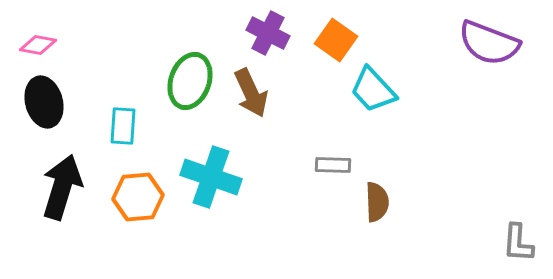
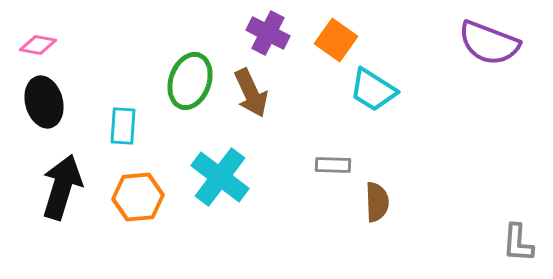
cyan trapezoid: rotated 15 degrees counterclockwise
cyan cross: moved 9 px right; rotated 18 degrees clockwise
